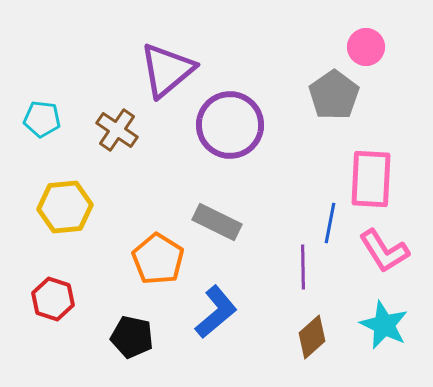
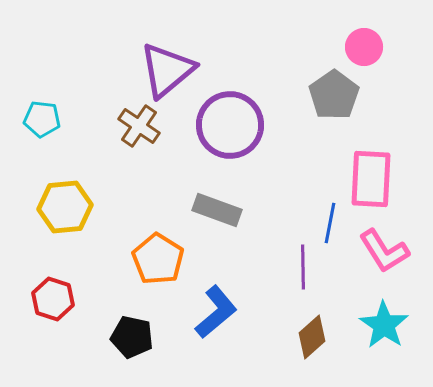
pink circle: moved 2 px left
brown cross: moved 22 px right, 4 px up
gray rectangle: moved 12 px up; rotated 6 degrees counterclockwise
cyan star: rotated 9 degrees clockwise
